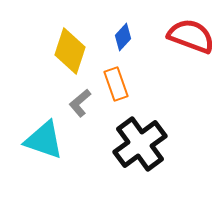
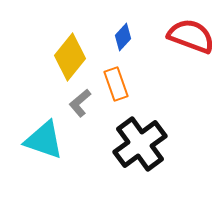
yellow diamond: moved 6 px down; rotated 21 degrees clockwise
